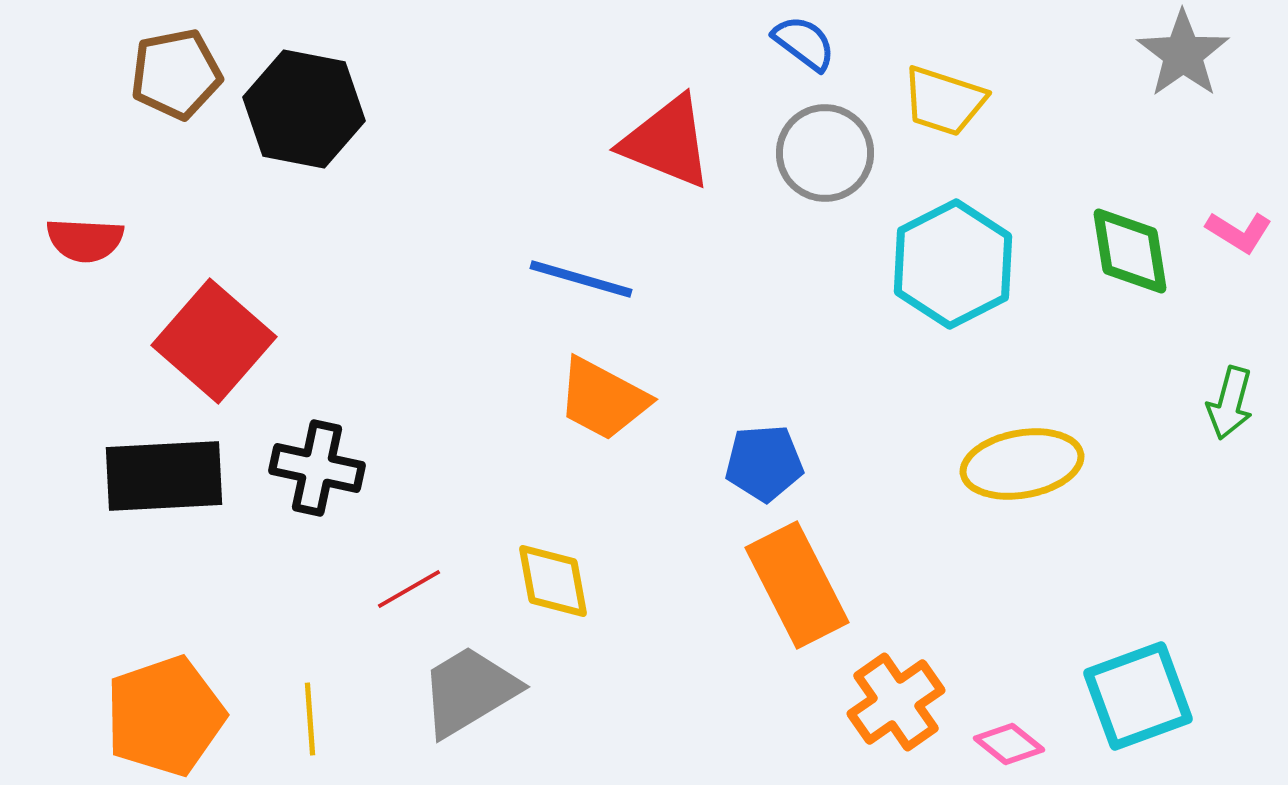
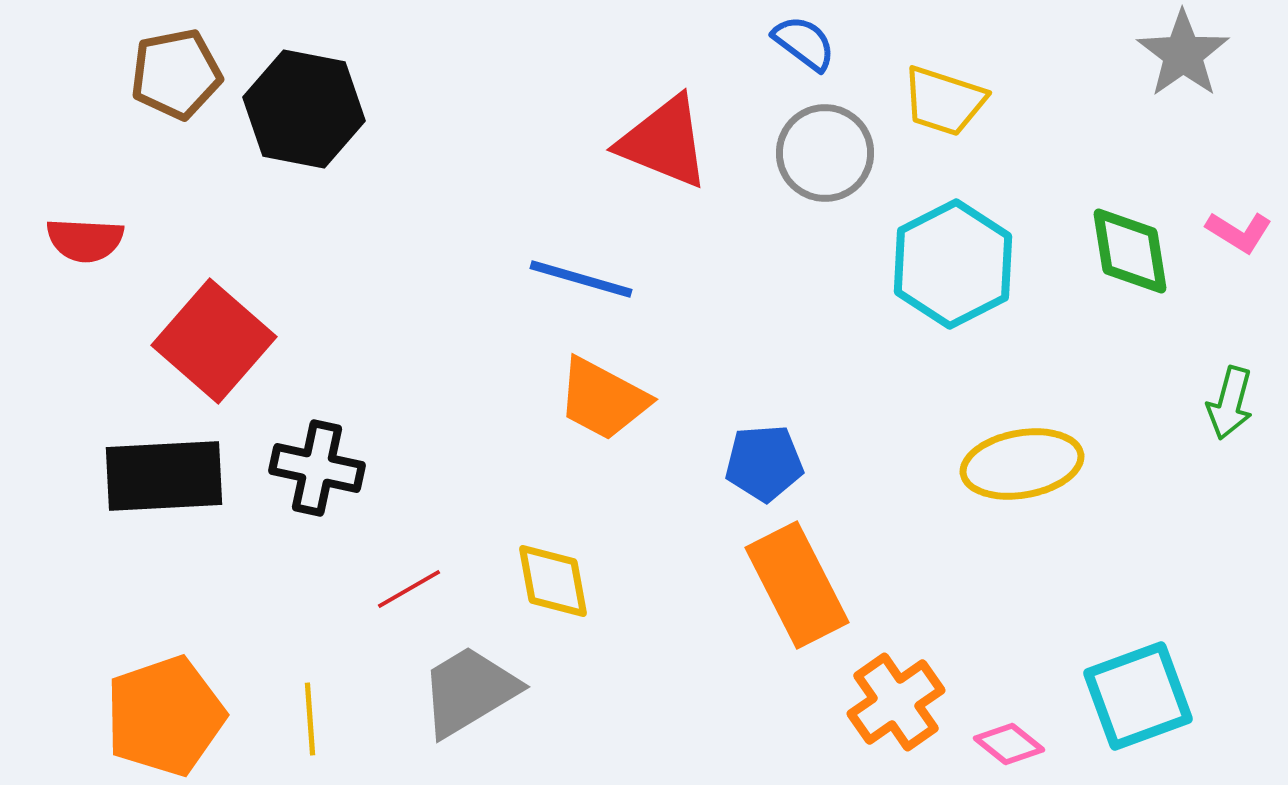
red triangle: moved 3 px left
